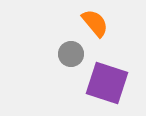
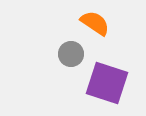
orange semicircle: rotated 16 degrees counterclockwise
